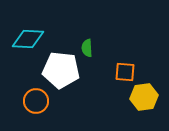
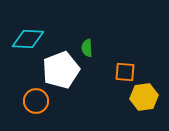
white pentagon: rotated 27 degrees counterclockwise
